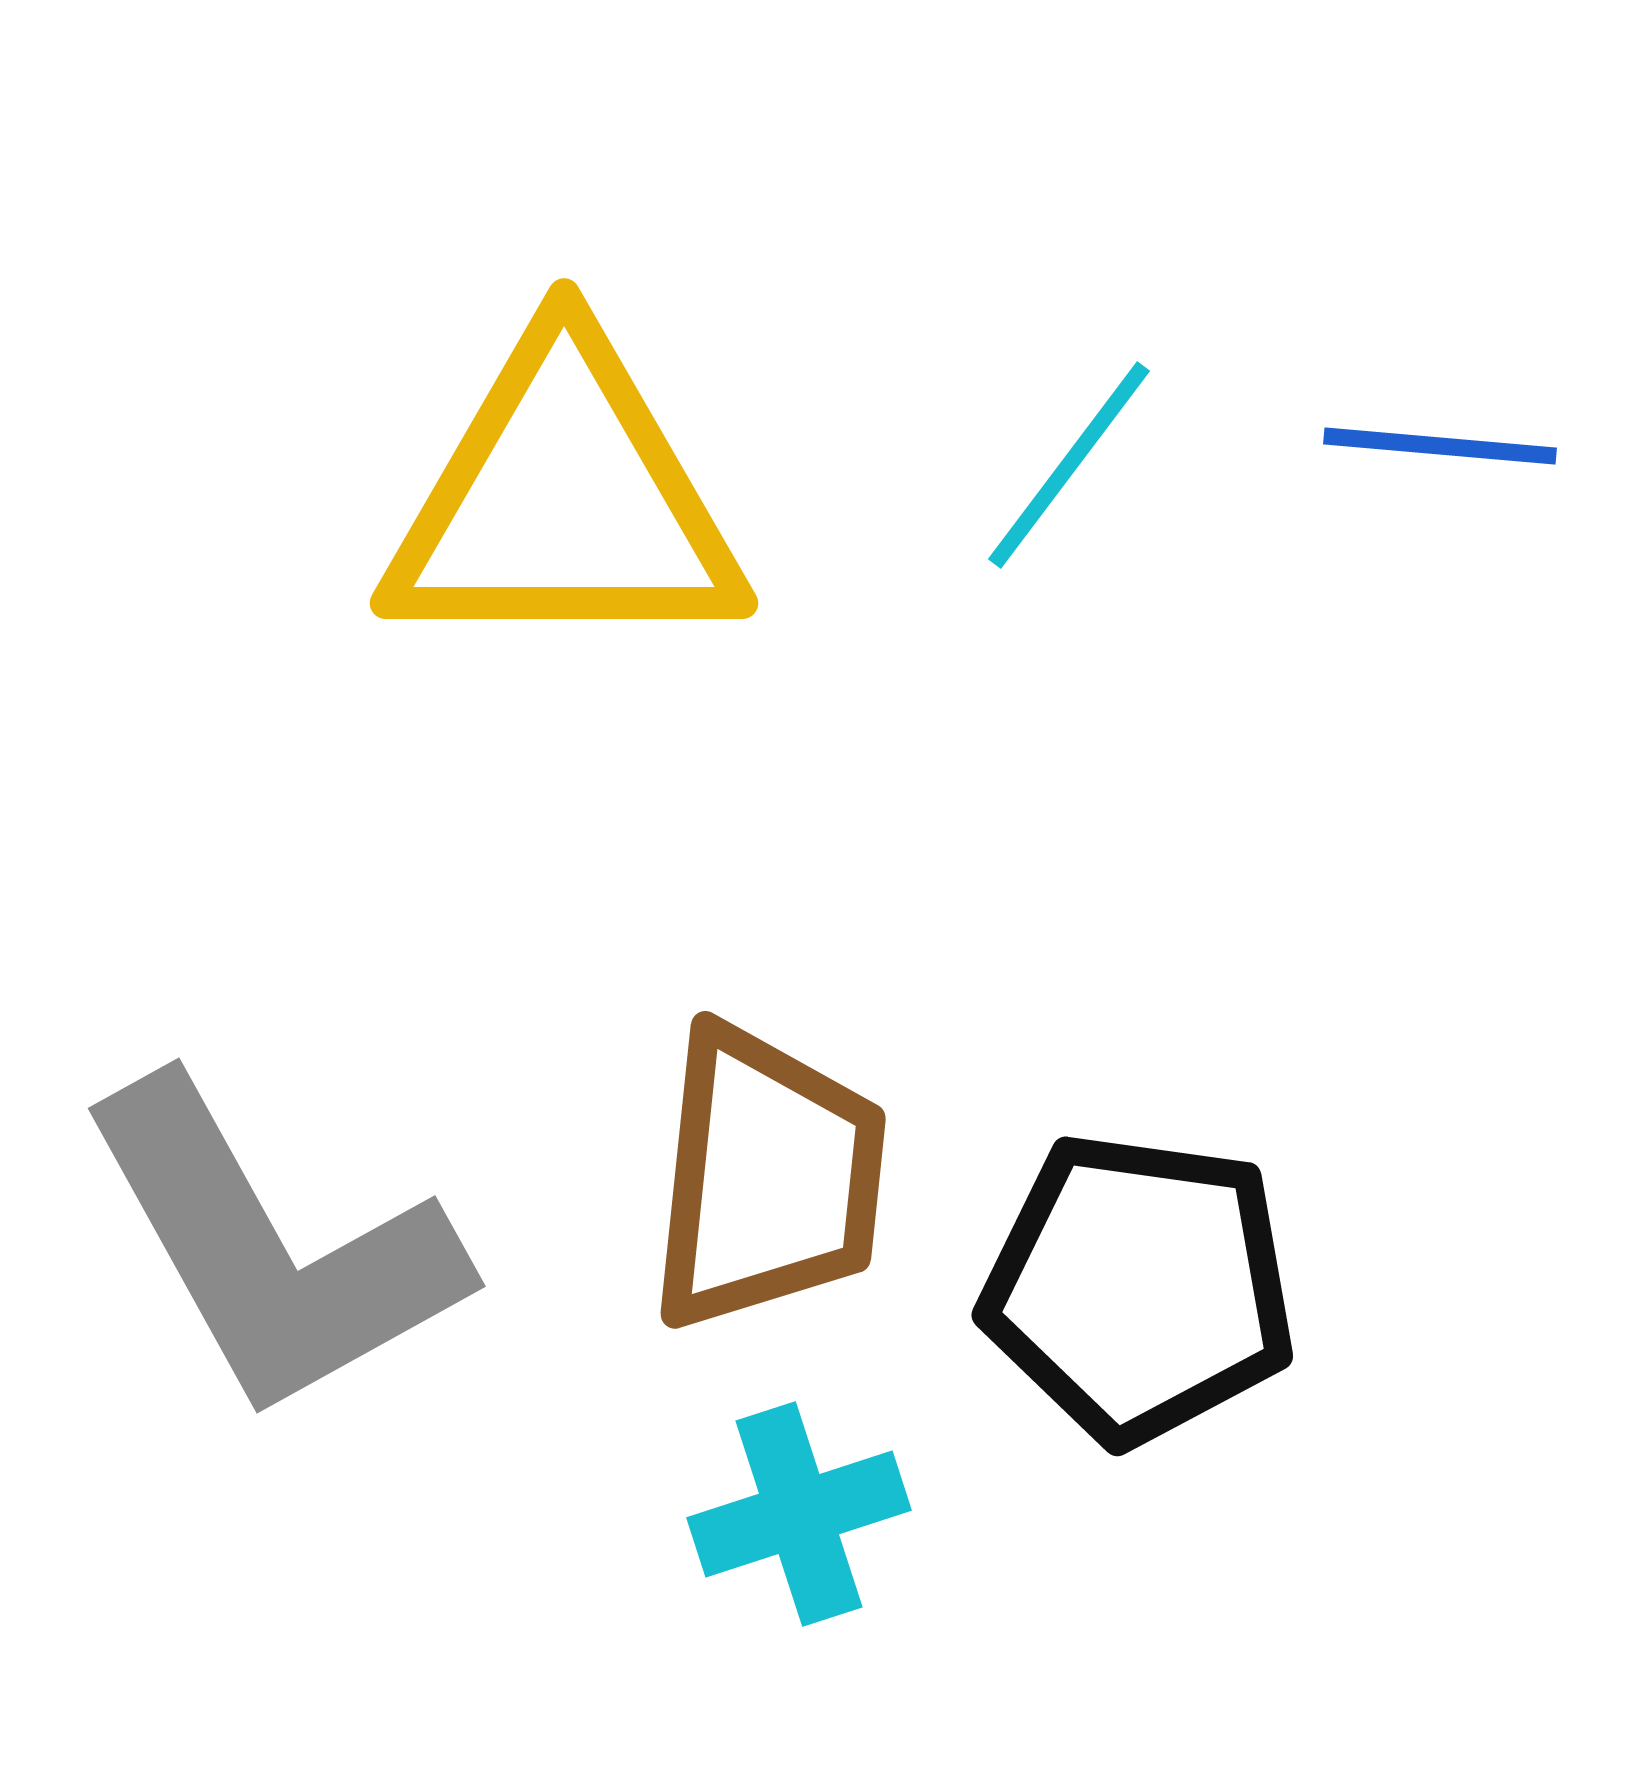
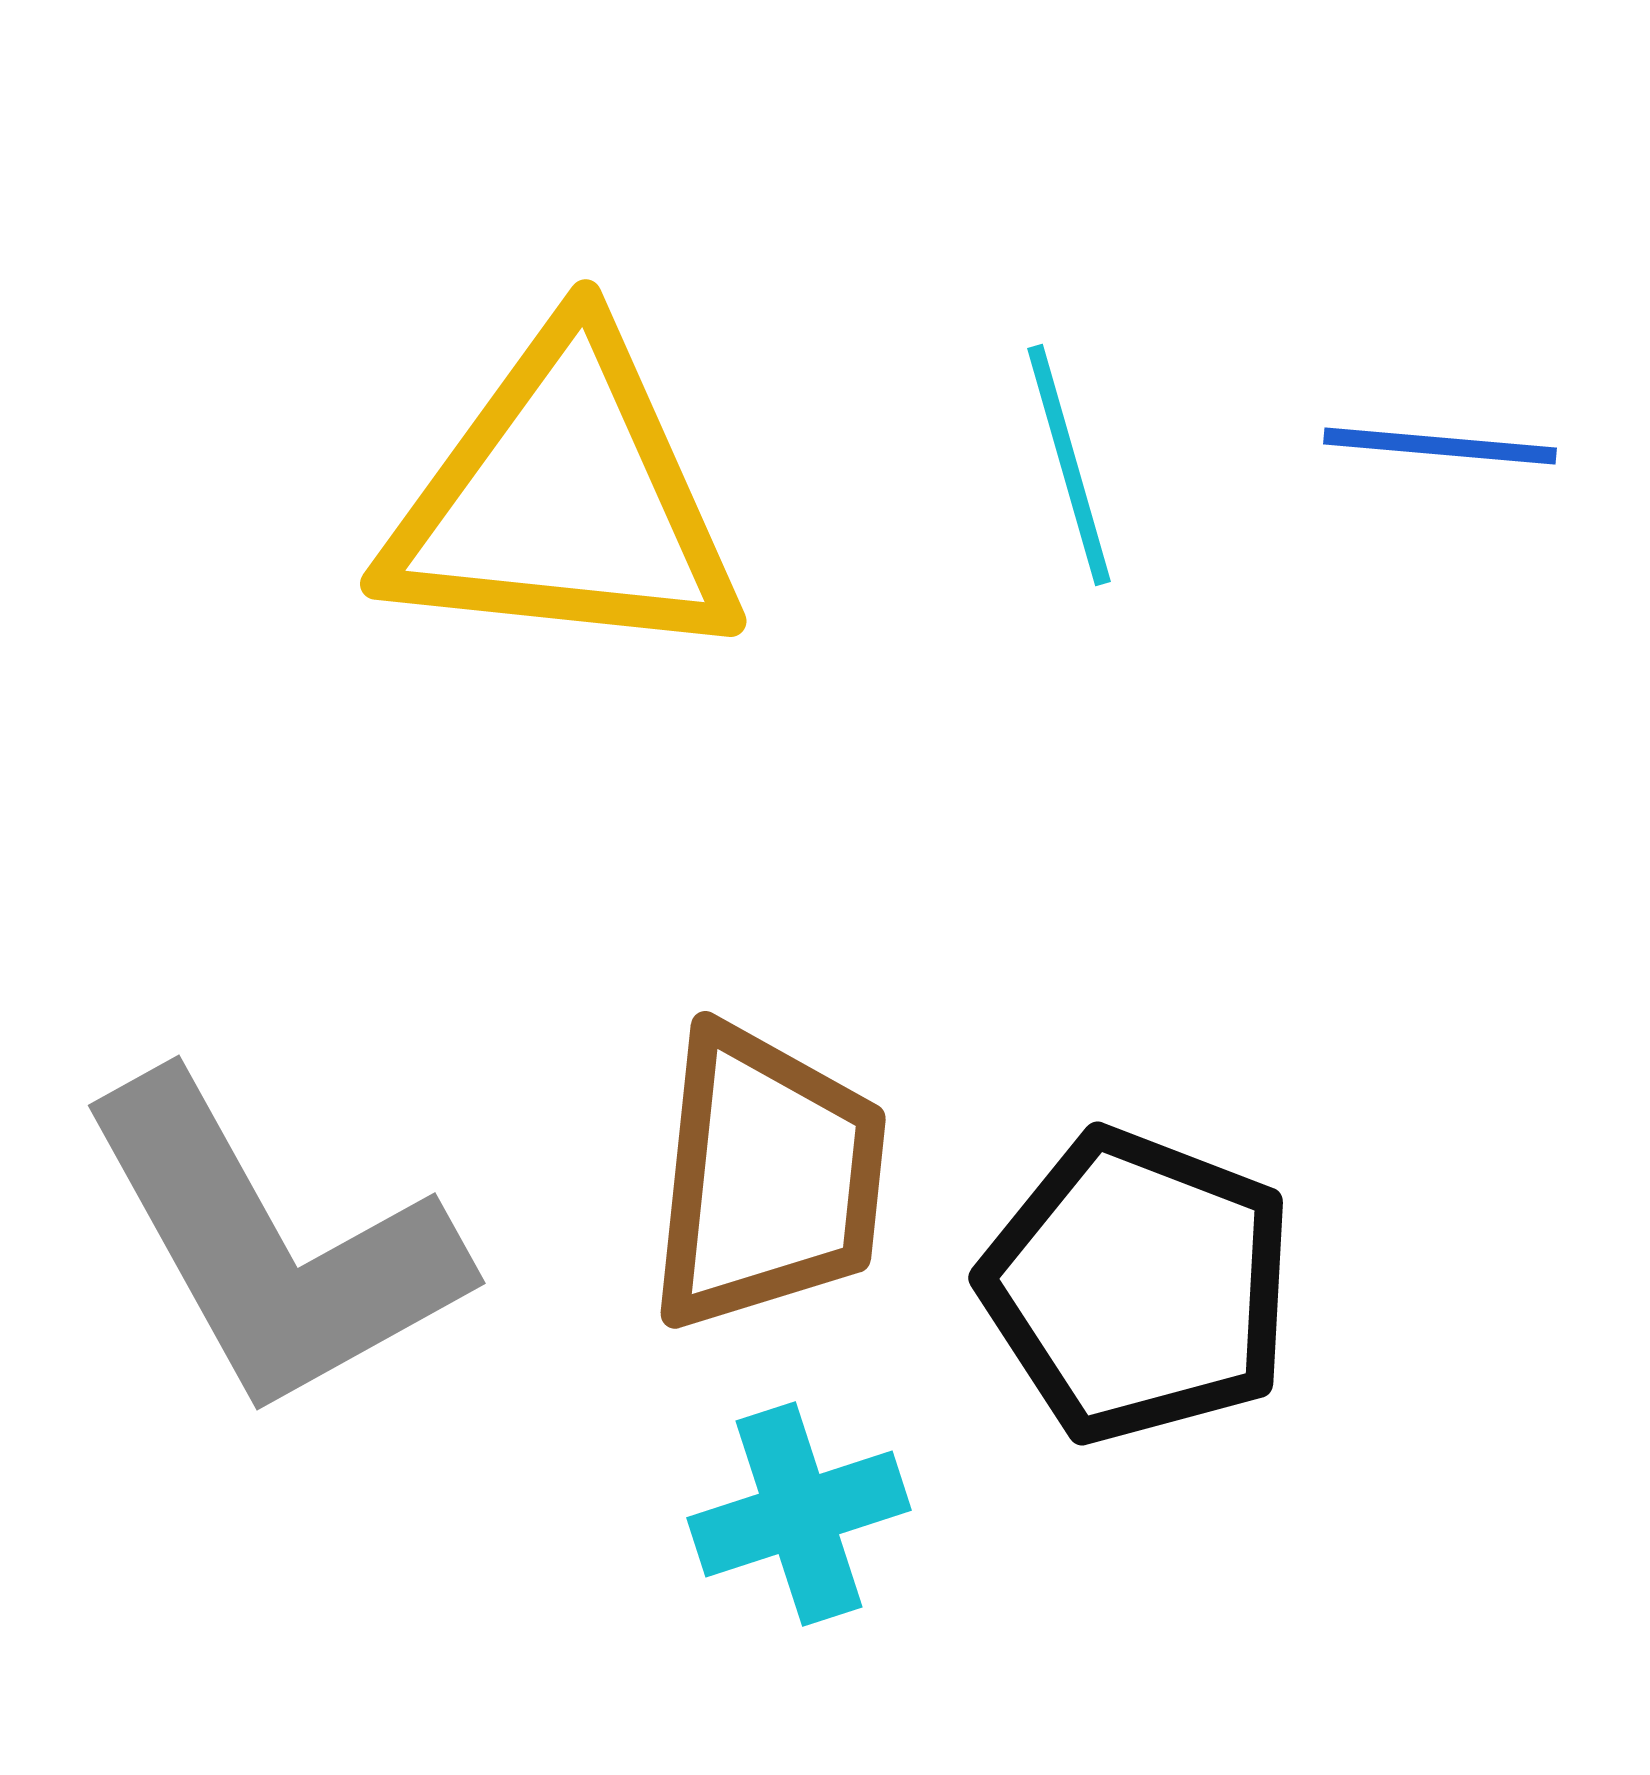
cyan line: rotated 53 degrees counterclockwise
yellow triangle: rotated 6 degrees clockwise
gray L-shape: moved 3 px up
black pentagon: moved 1 px left, 2 px up; rotated 13 degrees clockwise
